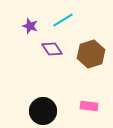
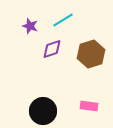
purple diamond: rotated 75 degrees counterclockwise
